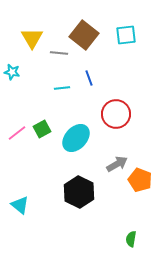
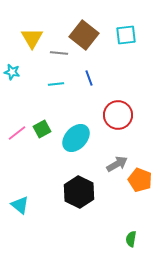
cyan line: moved 6 px left, 4 px up
red circle: moved 2 px right, 1 px down
